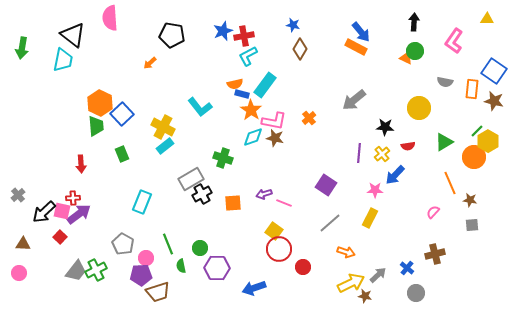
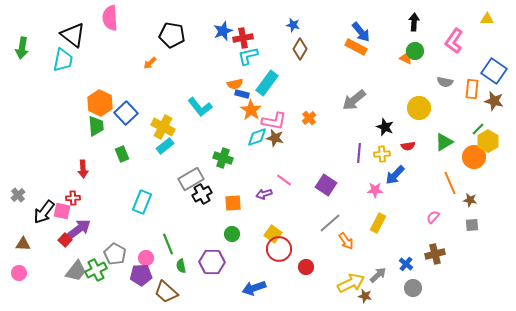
red cross at (244, 36): moved 1 px left, 2 px down
cyan L-shape at (248, 56): rotated 15 degrees clockwise
cyan rectangle at (265, 85): moved 2 px right, 2 px up
blue square at (122, 114): moved 4 px right, 1 px up
black star at (385, 127): rotated 18 degrees clockwise
green line at (477, 131): moved 1 px right, 2 px up
cyan diamond at (253, 137): moved 4 px right
yellow cross at (382, 154): rotated 35 degrees clockwise
red arrow at (81, 164): moved 2 px right, 5 px down
pink line at (284, 203): moved 23 px up; rotated 14 degrees clockwise
black arrow at (44, 212): rotated 10 degrees counterclockwise
pink semicircle at (433, 212): moved 5 px down
purple arrow at (79, 214): moved 15 px down
yellow rectangle at (370, 218): moved 8 px right, 5 px down
yellow square at (274, 231): moved 1 px left, 3 px down
red square at (60, 237): moved 5 px right, 3 px down
gray pentagon at (123, 244): moved 8 px left, 10 px down
green circle at (200, 248): moved 32 px right, 14 px up
orange arrow at (346, 252): moved 11 px up; rotated 36 degrees clockwise
red circle at (303, 267): moved 3 px right
purple hexagon at (217, 268): moved 5 px left, 6 px up
blue cross at (407, 268): moved 1 px left, 4 px up
brown trapezoid at (158, 292): moved 8 px right; rotated 60 degrees clockwise
gray circle at (416, 293): moved 3 px left, 5 px up
